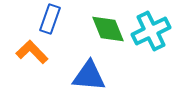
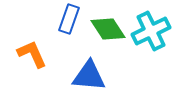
blue rectangle: moved 19 px right
green diamond: rotated 12 degrees counterclockwise
orange L-shape: moved 2 px down; rotated 20 degrees clockwise
